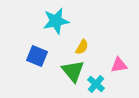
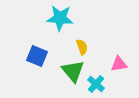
cyan star: moved 4 px right, 3 px up; rotated 16 degrees clockwise
yellow semicircle: rotated 49 degrees counterclockwise
pink triangle: moved 1 px up
